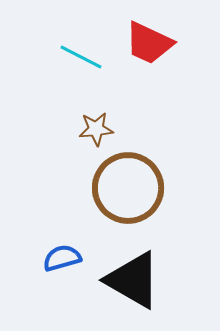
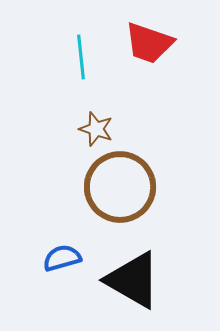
red trapezoid: rotated 6 degrees counterclockwise
cyan line: rotated 57 degrees clockwise
brown star: rotated 24 degrees clockwise
brown circle: moved 8 px left, 1 px up
